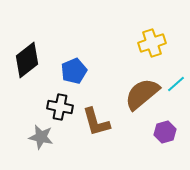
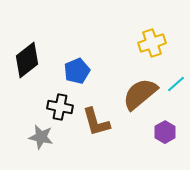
blue pentagon: moved 3 px right
brown semicircle: moved 2 px left
purple hexagon: rotated 15 degrees counterclockwise
